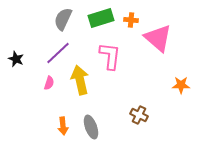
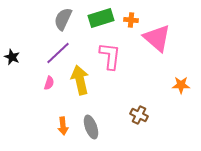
pink triangle: moved 1 px left
black star: moved 4 px left, 2 px up
